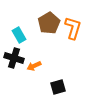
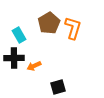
black cross: rotated 18 degrees counterclockwise
